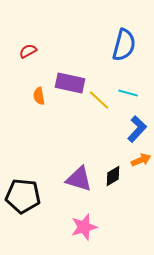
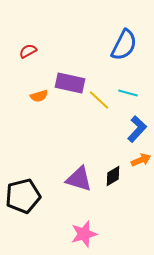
blue semicircle: rotated 12 degrees clockwise
orange semicircle: rotated 96 degrees counterclockwise
black pentagon: rotated 20 degrees counterclockwise
pink star: moved 7 px down
